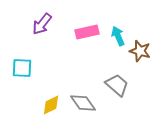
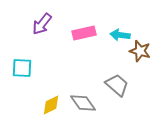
pink rectangle: moved 3 px left, 1 px down
cyan arrow: moved 2 px right, 1 px up; rotated 60 degrees counterclockwise
